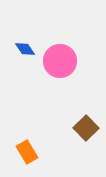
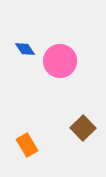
brown square: moved 3 px left
orange rectangle: moved 7 px up
